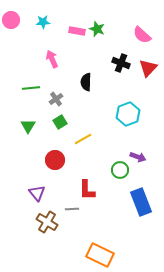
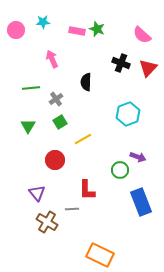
pink circle: moved 5 px right, 10 px down
